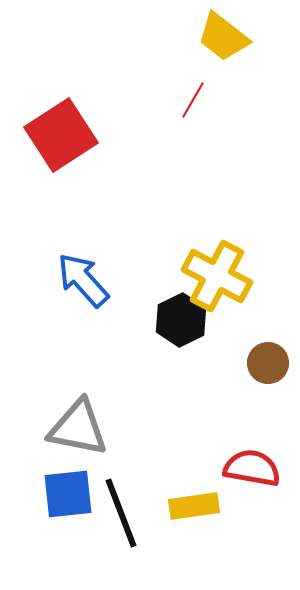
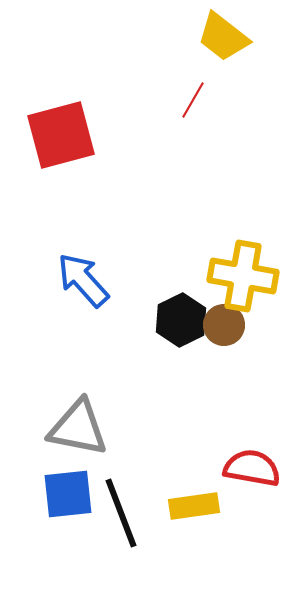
red square: rotated 18 degrees clockwise
yellow cross: moved 26 px right; rotated 18 degrees counterclockwise
brown circle: moved 44 px left, 38 px up
